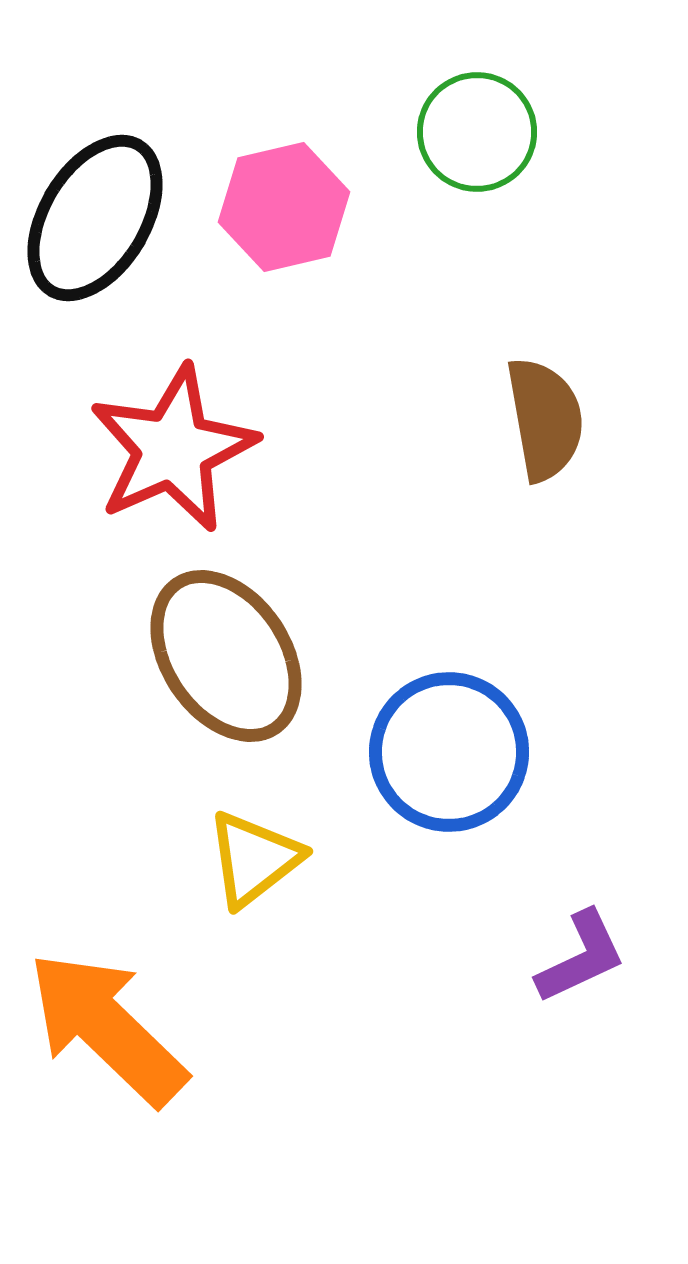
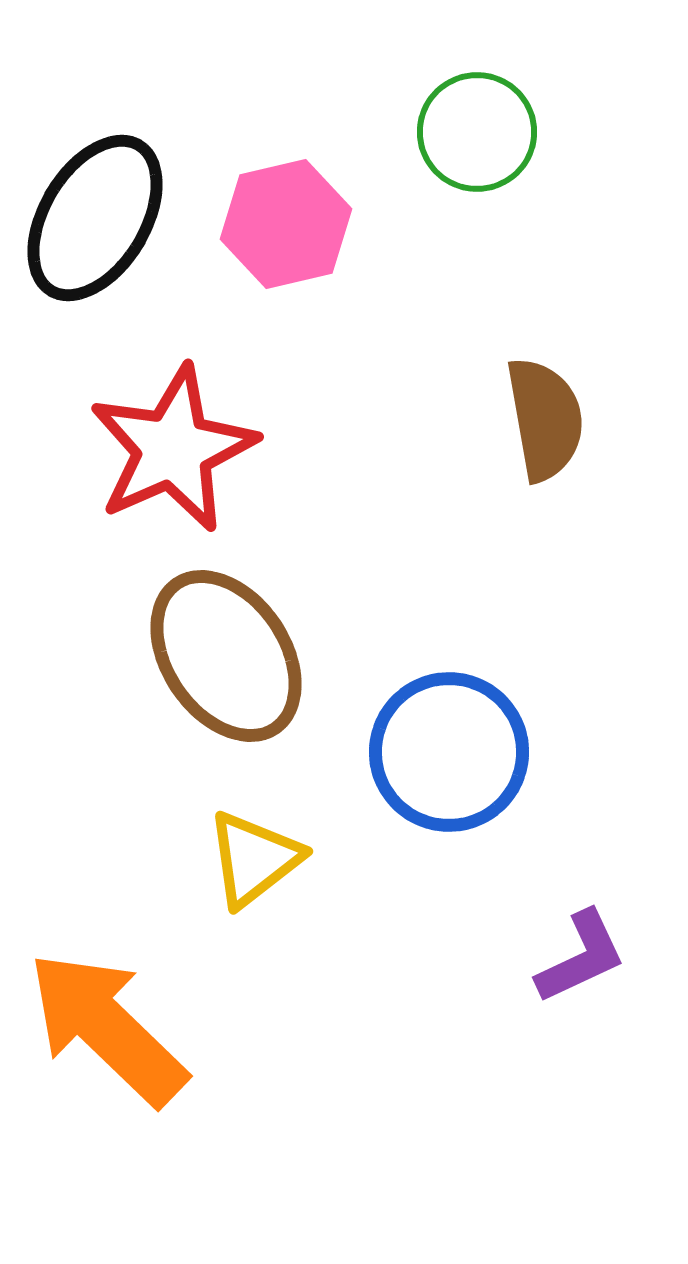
pink hexagon: moved 2 px right, 17 px down
